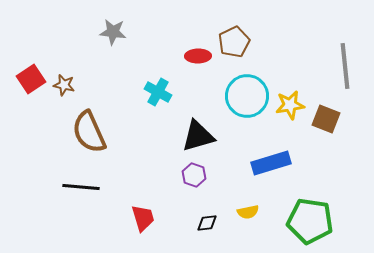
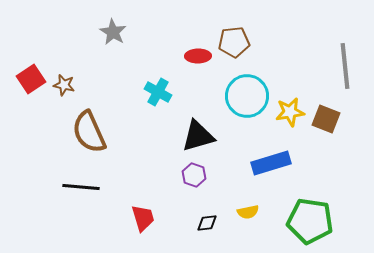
gray star: rotated 24 degrees clockwise
brown pentagon: rotated 20 degrees clockwise
yellow star: moved 7 px down
